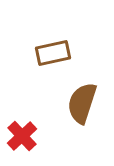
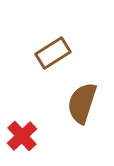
brown rectangle: rotated 20 degrees counterclockwise
